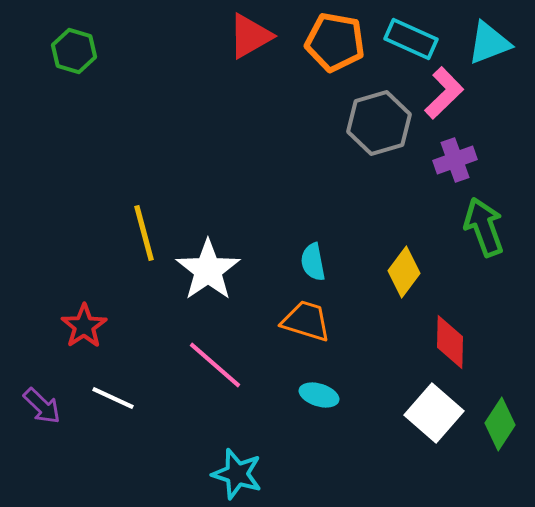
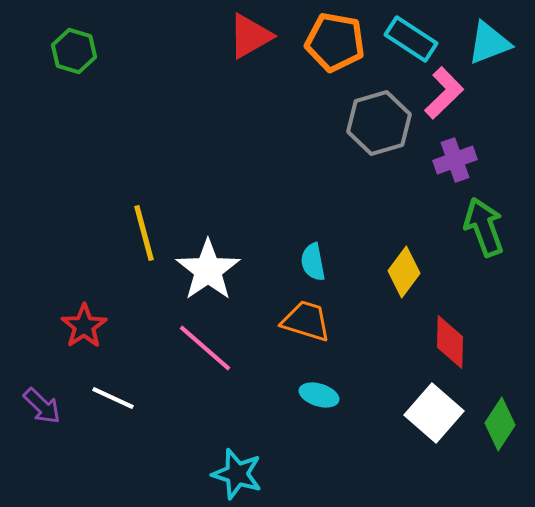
cyan rectangle: rotated 9 degrees clockwise
pink line: moved 10 px left, 17 px up
